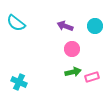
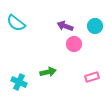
pink circle: moved 2 px right, 5 px up
green arrow: moved 25 px left
